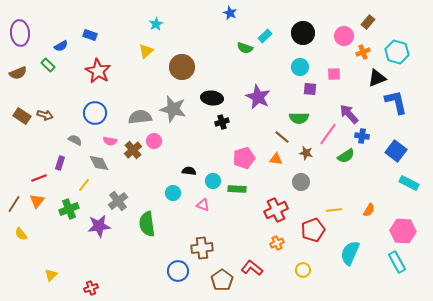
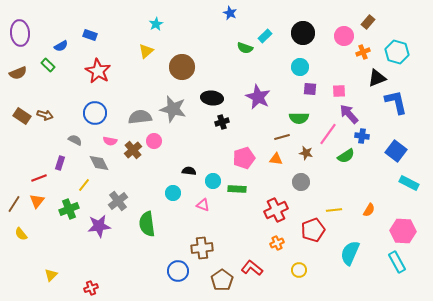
pink square at (334, 74): moved 5 px right, 17 px down
brown line at (282, 137): rotated 56 degrees counterclockwise
yellow circle at (303, 270): moved 4 px left
